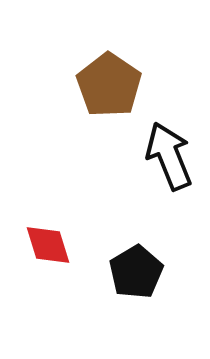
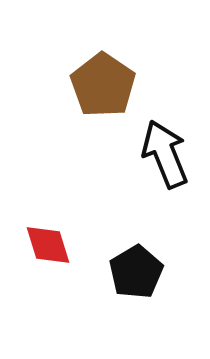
brown pentagon: moved 6 px left
black arrow: moved 4 px left, 2 px up
